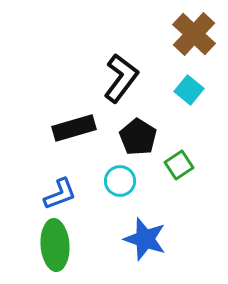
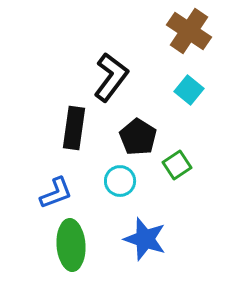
brown cross: moved 5 px left, 3 px up; rotated 9 degrees counterclockwise
black L-shape: moved 10 px left, 1 px up
black rectangle: rotated 66 degrees counterclockwise
green square: moved 2 px left
blue L-shape: moved 4 px left, 1 px up
green ellipse: moved 16 px right
